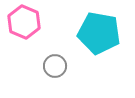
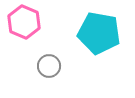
gray circle: moved 6 px left
